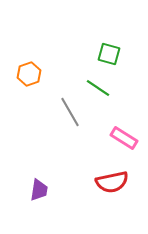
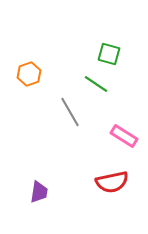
green line: moved 2 px left, 4 px up
pink rectangle: moved 2 px up
purple trapezoid: moved 2 px down
